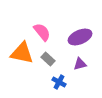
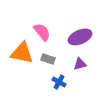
gray rectangle: rotated 24 degrees counterclockwise
